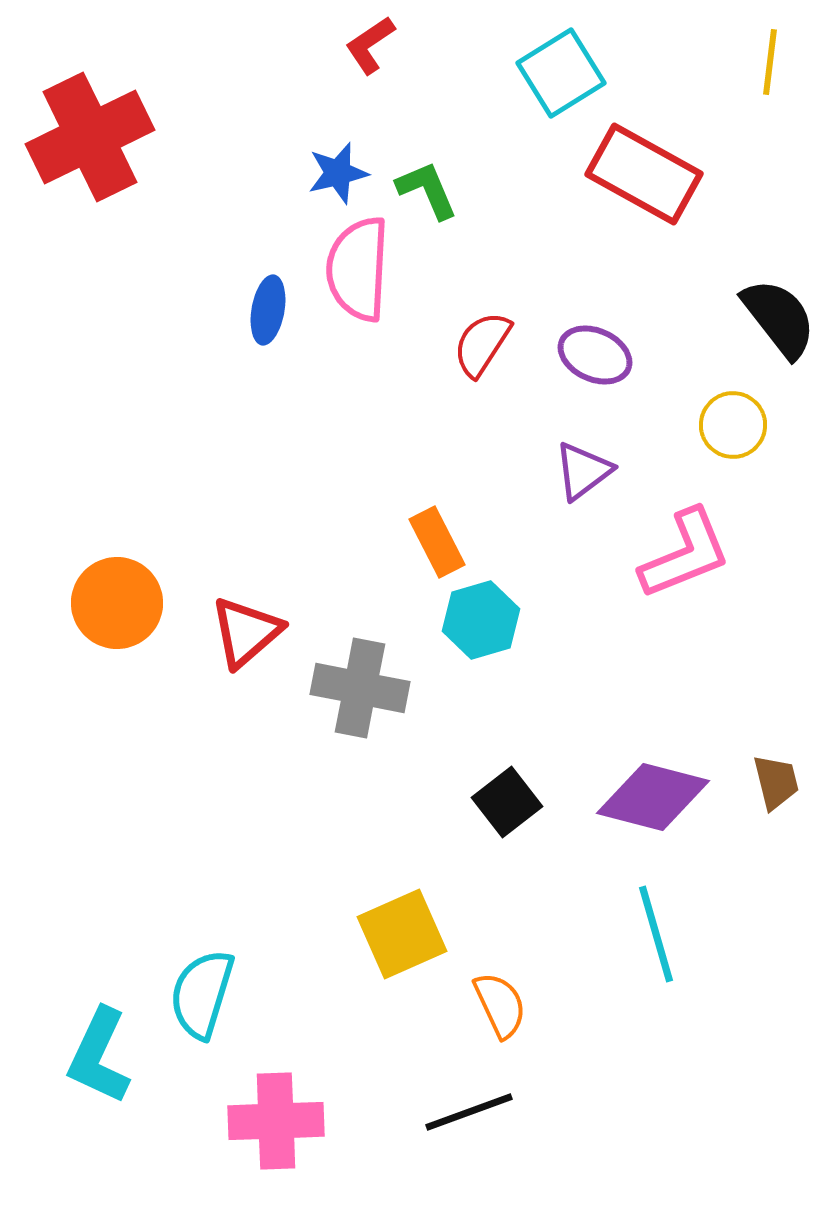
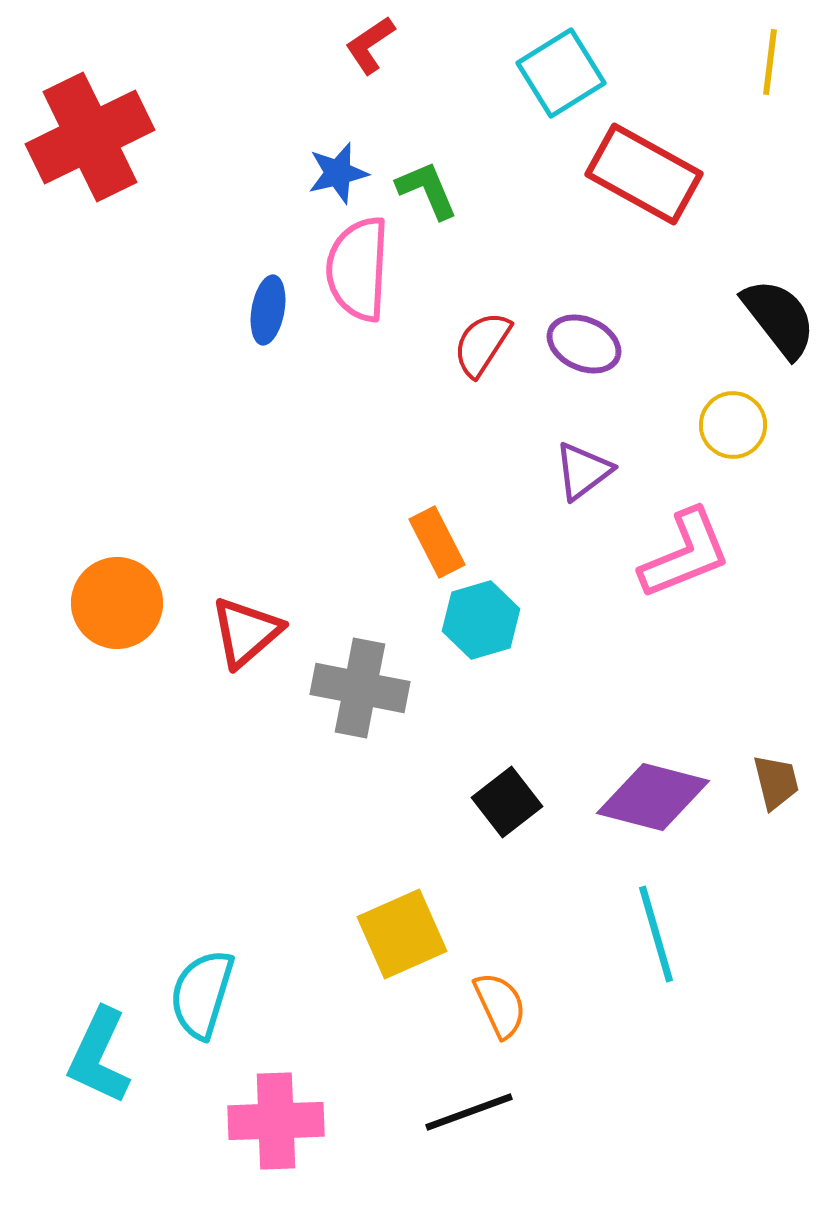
purple ellipse: moved 11 px left, 11 px up
